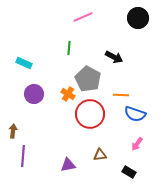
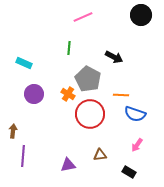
black circle: moved 3 px right, 3 px up
pink arrow: moved 1 px down
